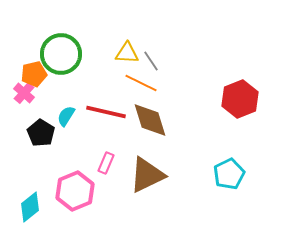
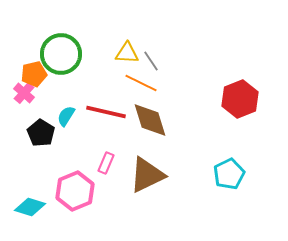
cyan diamond: rotated 56 degrees clockwise
